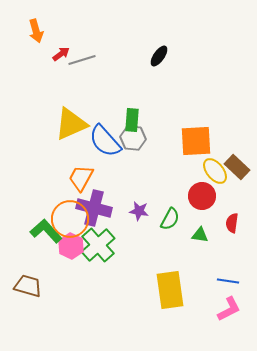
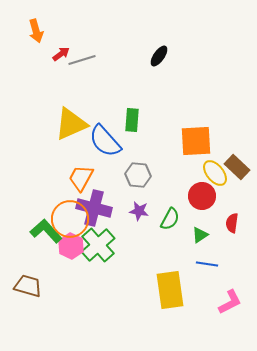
gray hexagon: moved 5 px right, 37 px down
yellow ellipse: moved 2 px down
green triangle: rotated 42 degrees counterclockwise
blue line: moved 21 px left, 17 px up
pink L-shape: moved 1 px right, 7 px up
